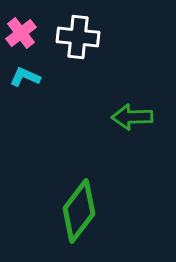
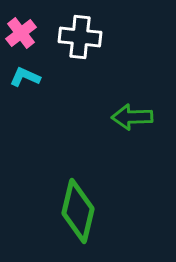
white cross: moved 2 px right
green diamond: moved 1 px left; rotated 24 degrees counterclockwise
